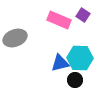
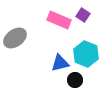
gray ellipse: rotated 15 degrees counterclockwise
cyan hexagon: moved 6 px right, 4 px up; rotated 20 degrees clockwise
